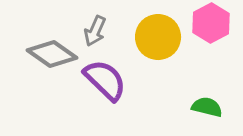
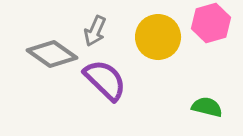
pink hexagon: rotated 12 degrees clockwise
